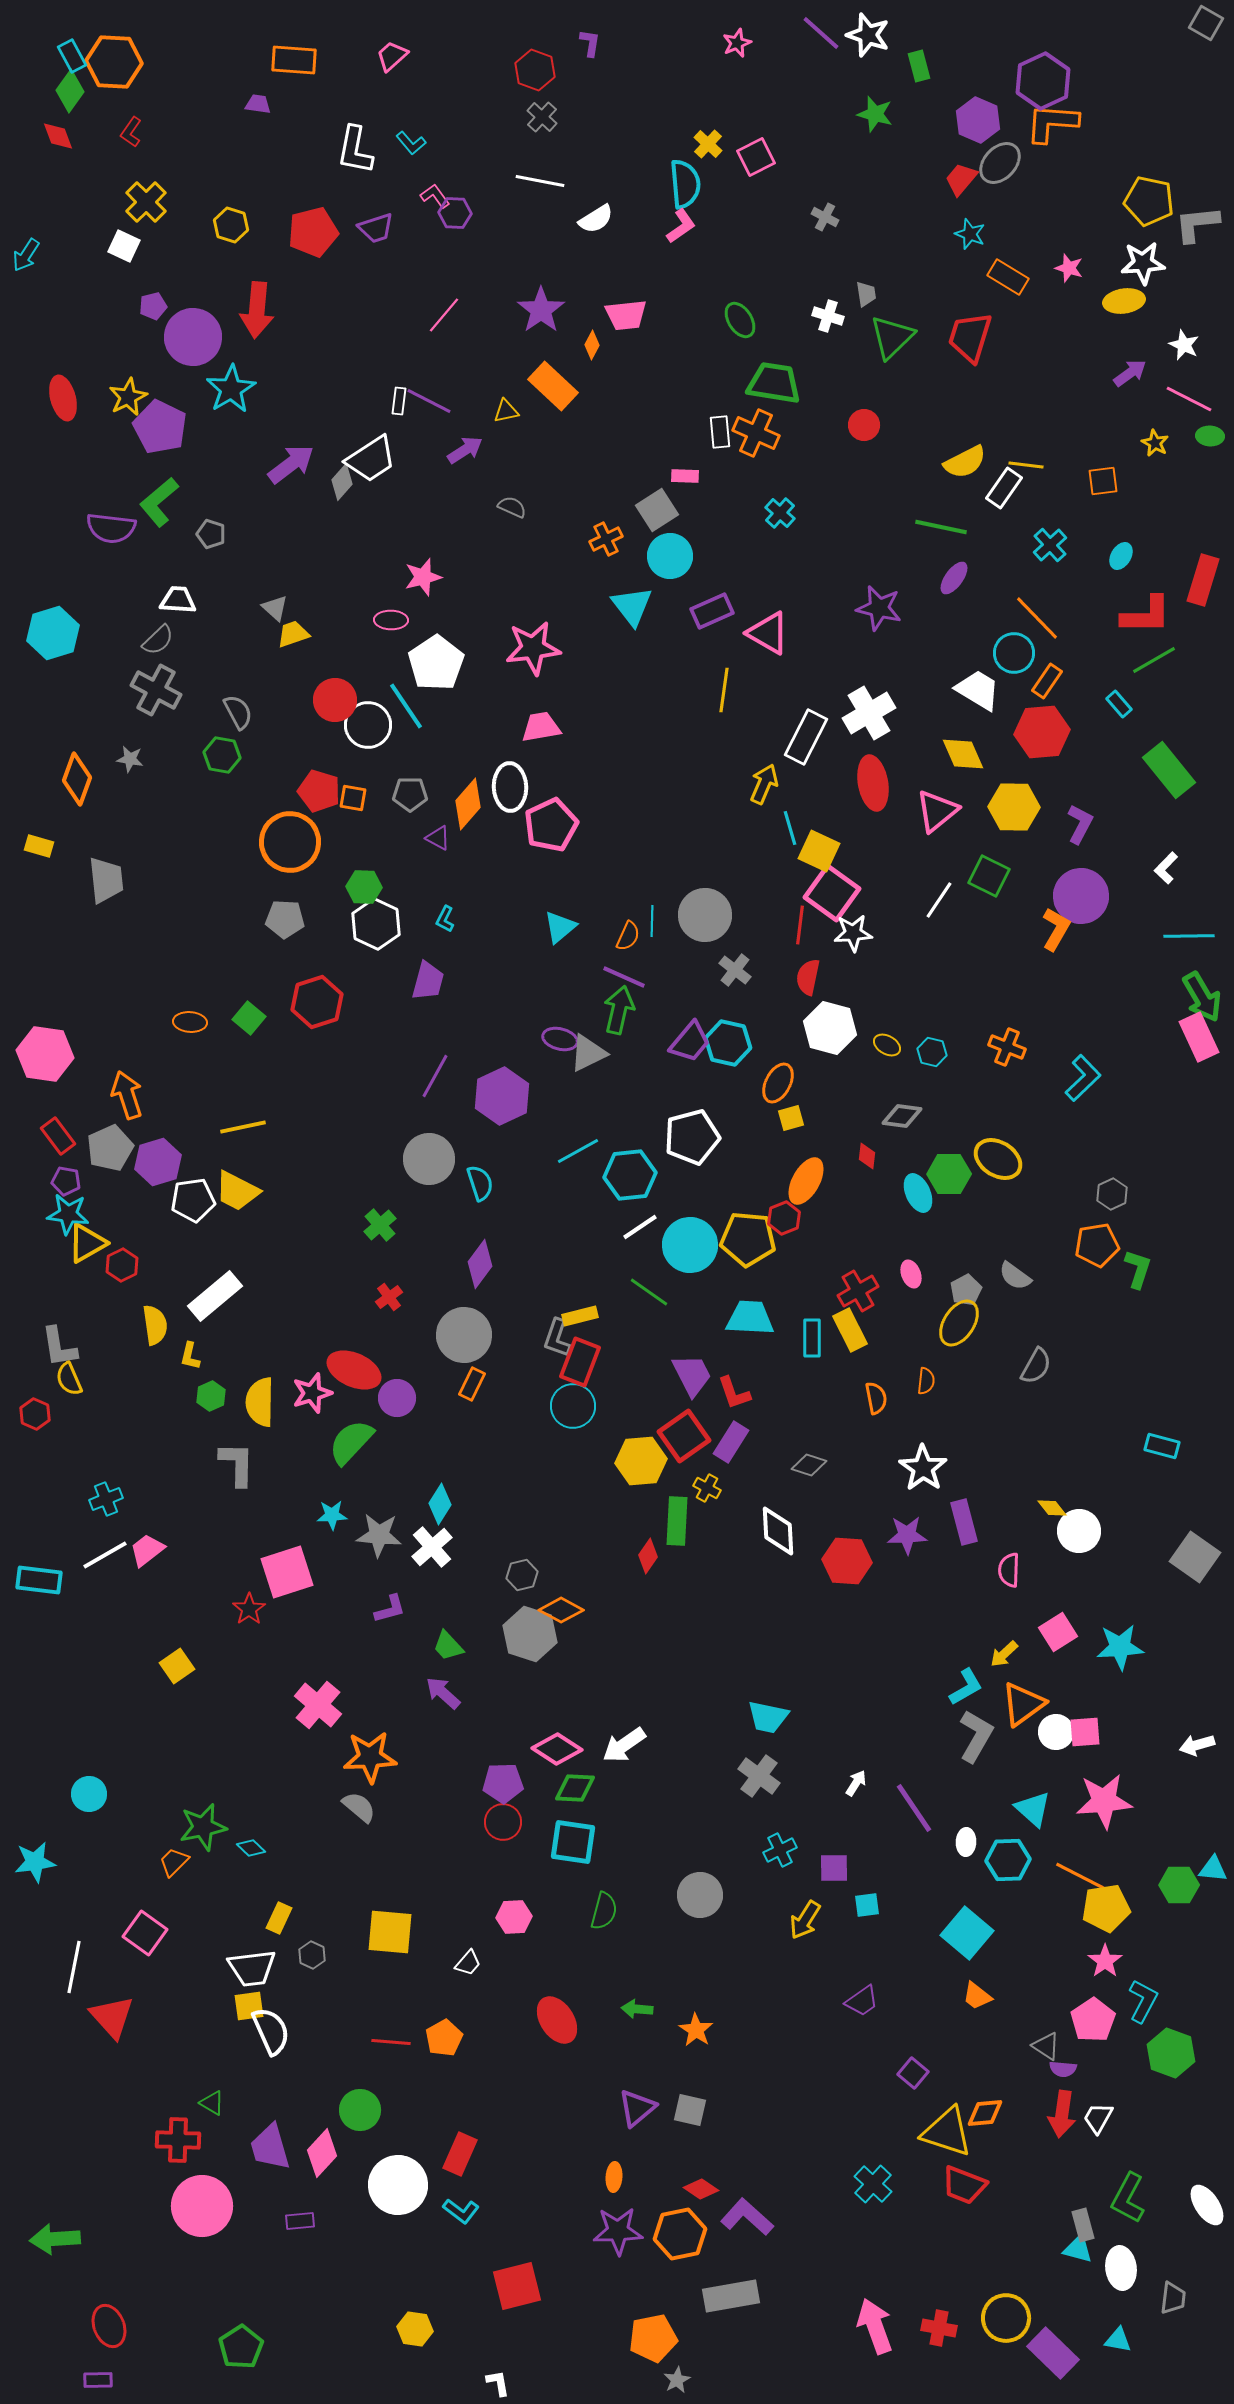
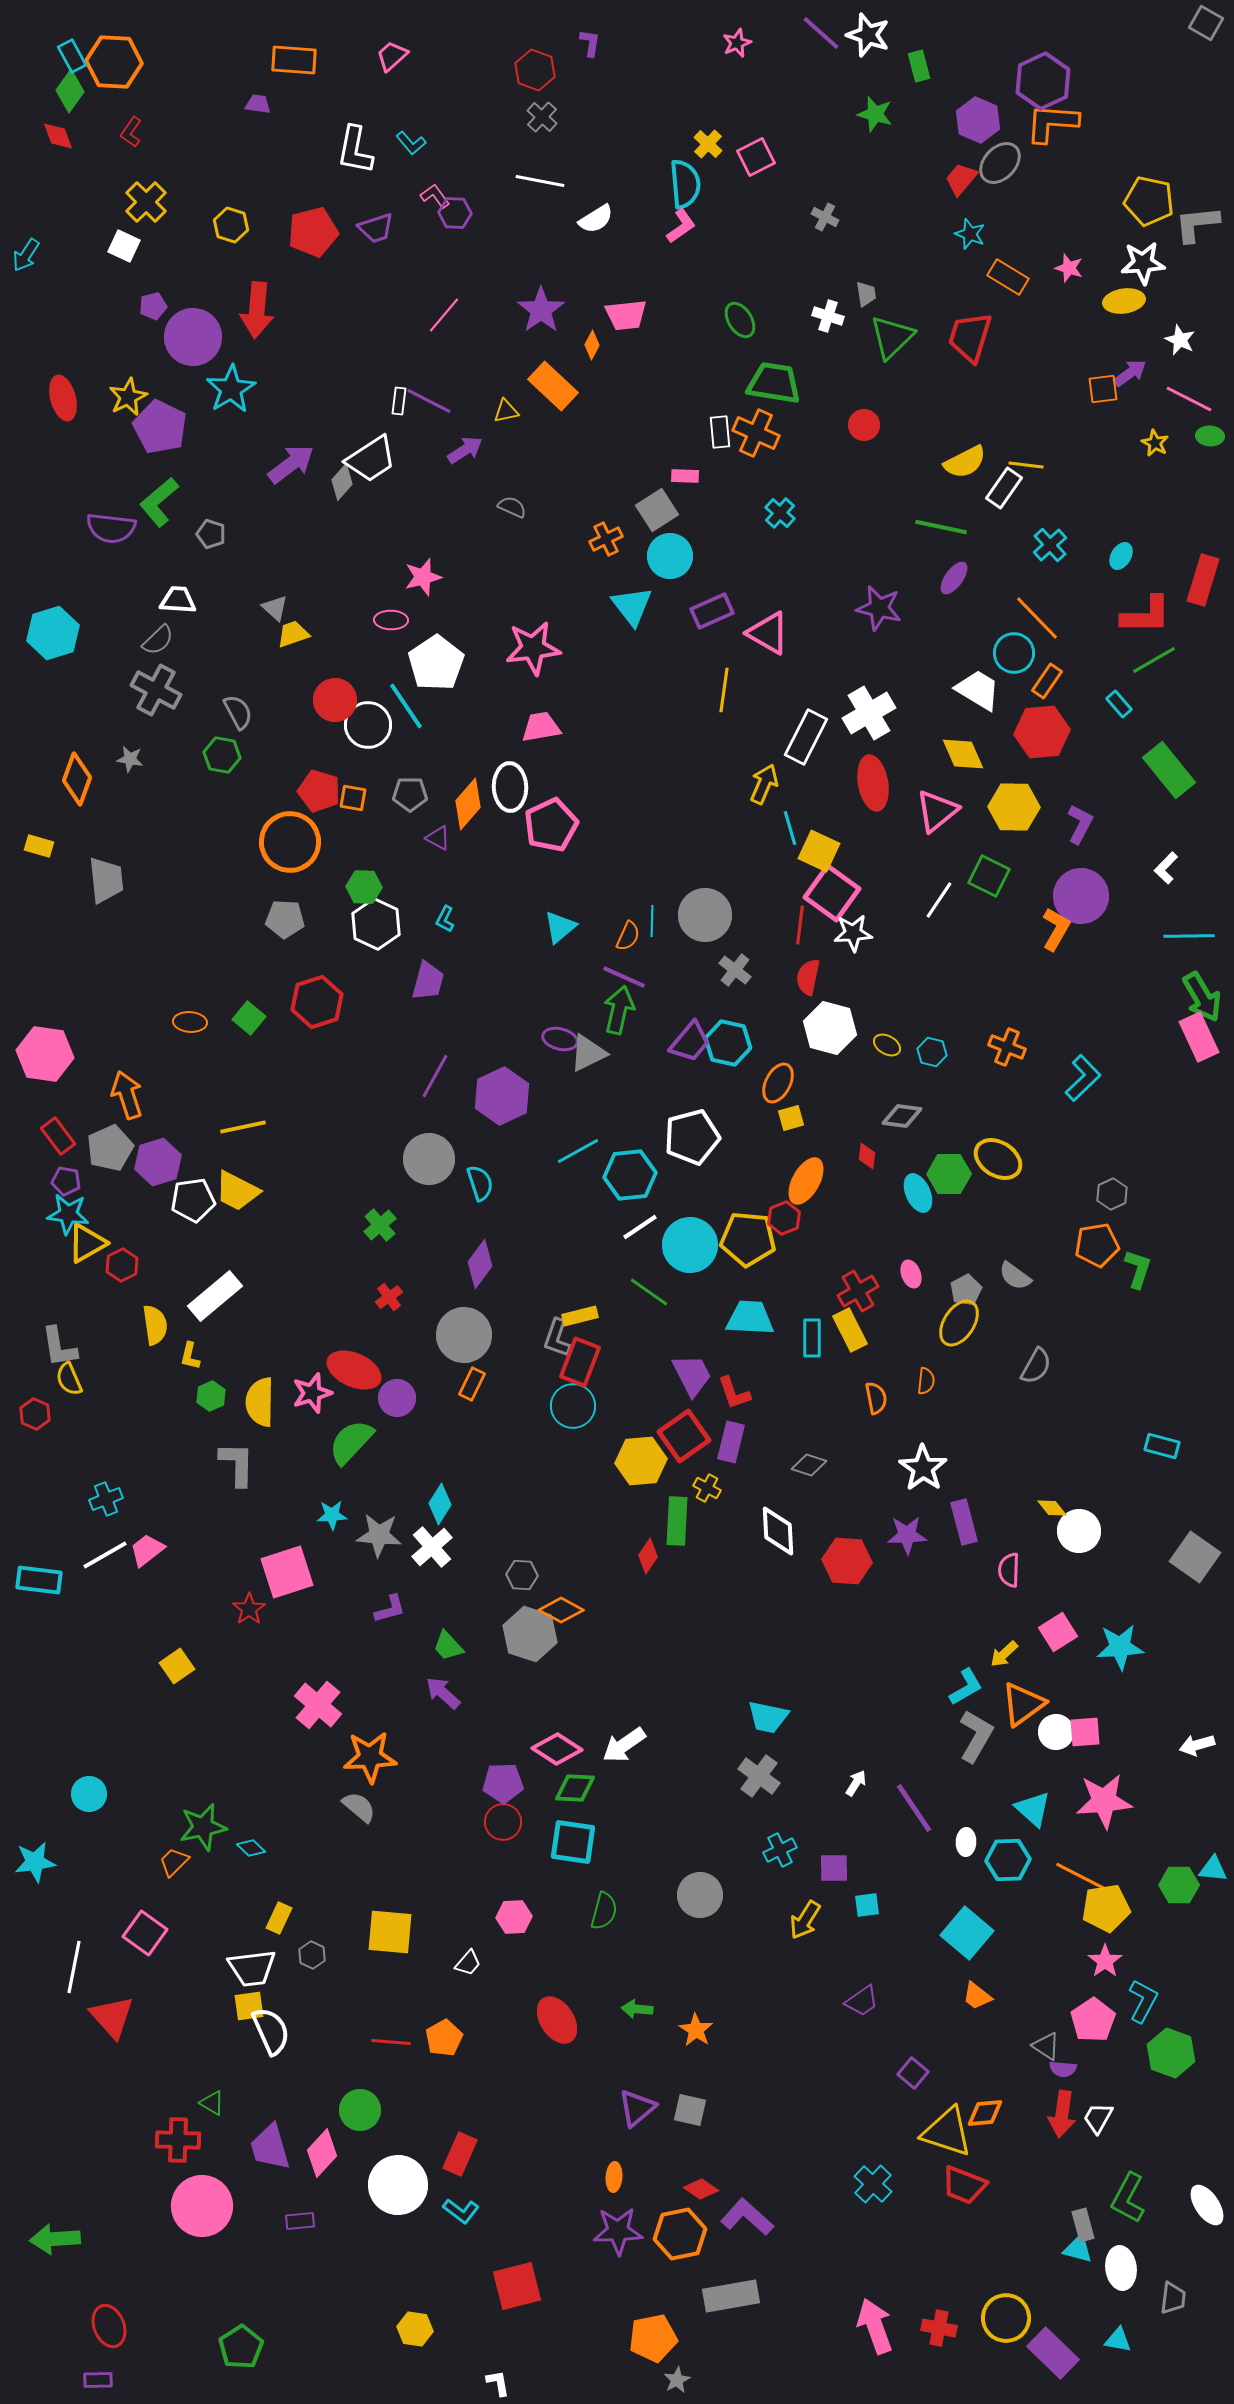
white star at (1184, 345): moved 4 px left, 5 px up
orange square at (1103, 481): moved 92 px up
purple rectangle at (731, 1442): rotated 18 degrees counterclockwise
gray hexagon at (522, 1575): rotated 16 degrees clockwise
